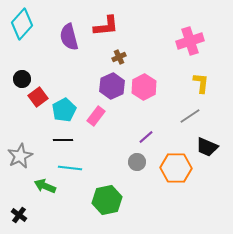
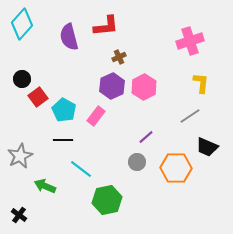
cyan pentagon: rotated 15 degrees counterclockwise
cyan line: moved 11 px right, 1 px down; rotated 30 degrees clockwise
